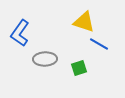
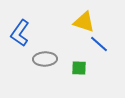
blue line: rotated 12 degrees clockwise
green square: rotated 21 degrees clockwise
